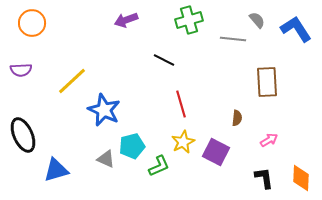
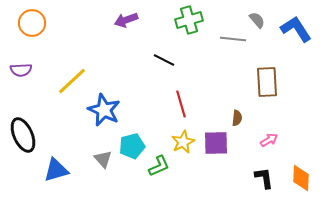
purple square: moved 9 px up; rotated 28 degrees counterclockwise
gray triangle: moved 3 px left; rotated 24 degrees clockwise
